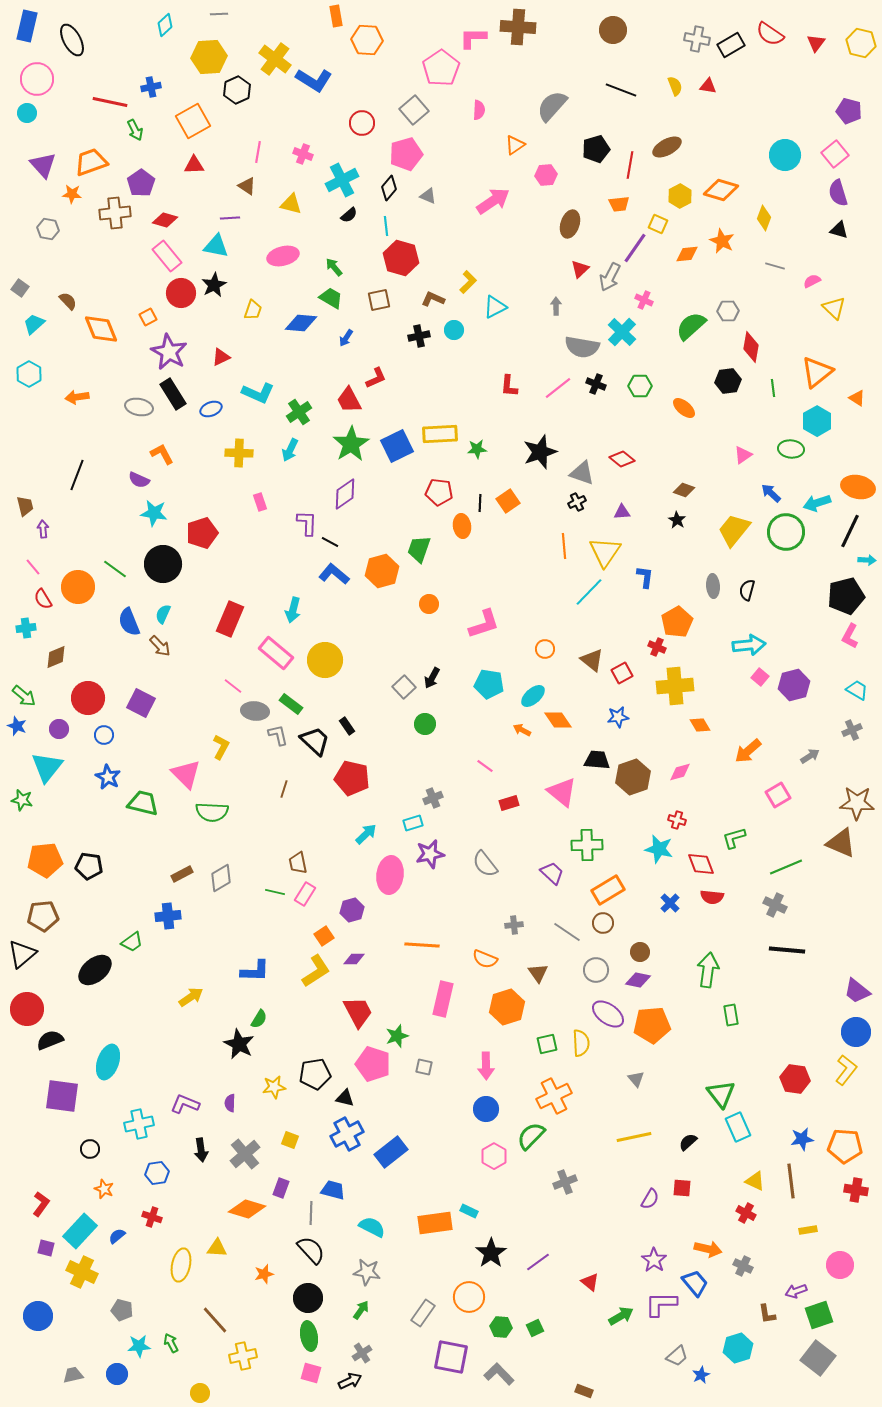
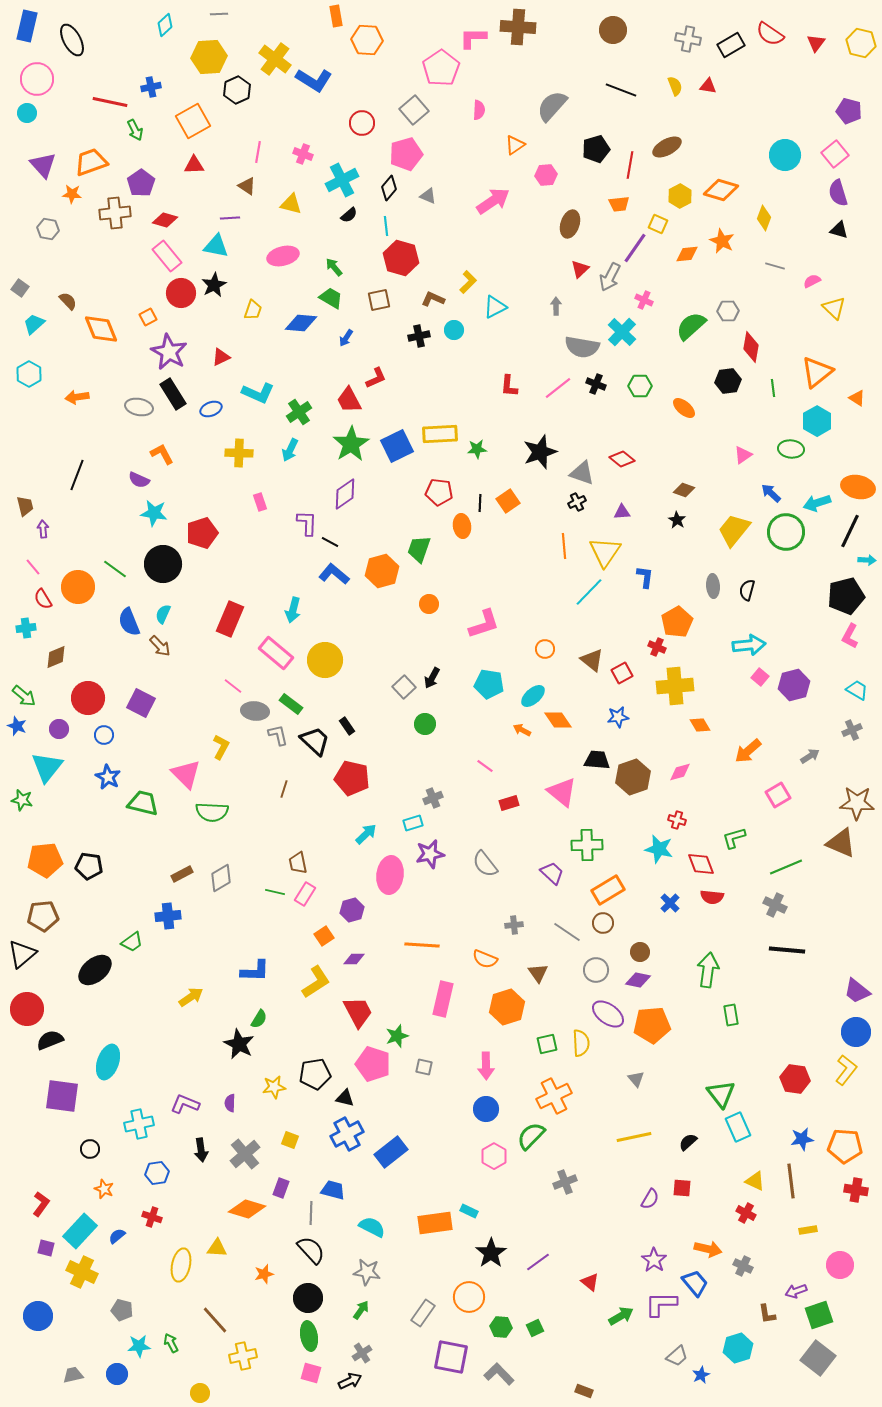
gray cross at (697, 39): moved 9 px left
yellow L-shape at (316, 971): moved 11 px down
